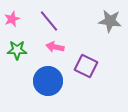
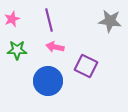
purple line: moved 1 px up; rotated 25 degrees clockwise
